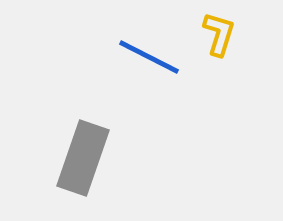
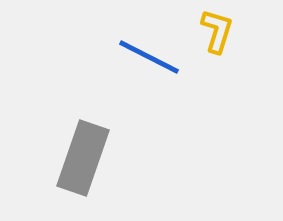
yellow L-shape: moved 2 px left, 3 px up
